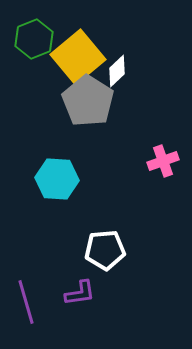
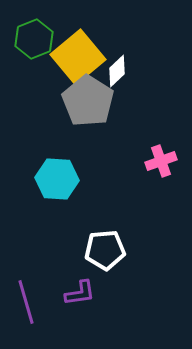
pink cross: moved 2 px left
